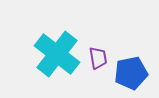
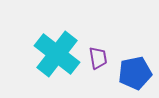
blue pentagon: moved 4 px right
